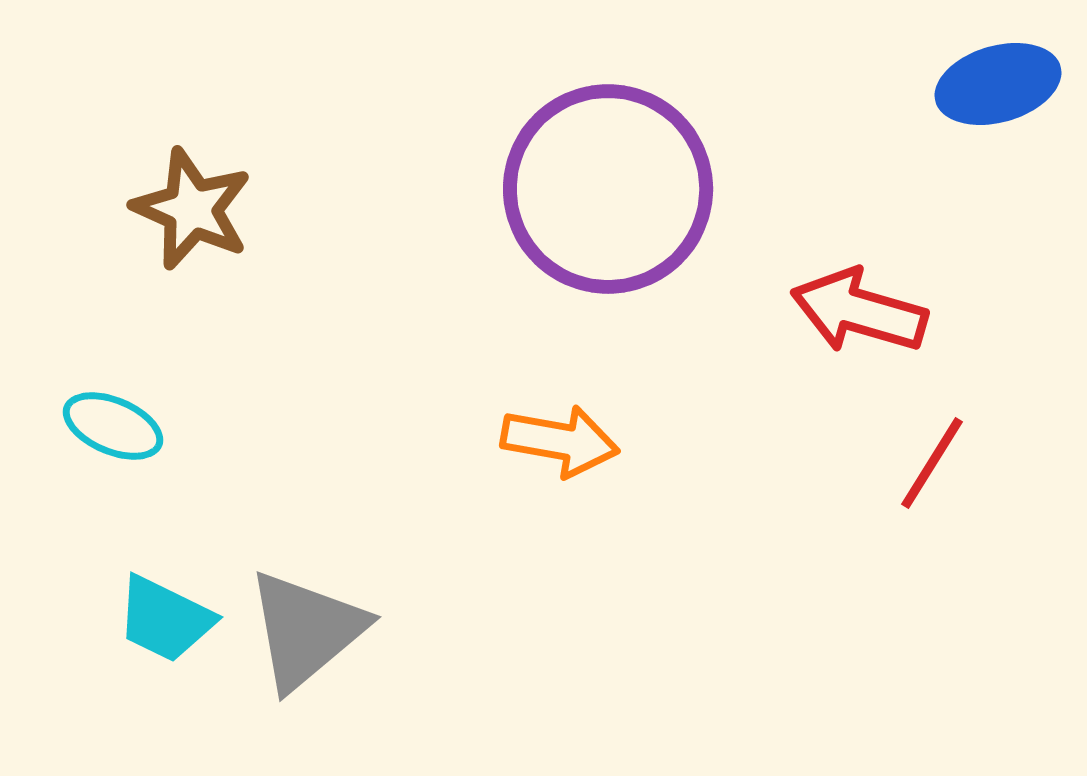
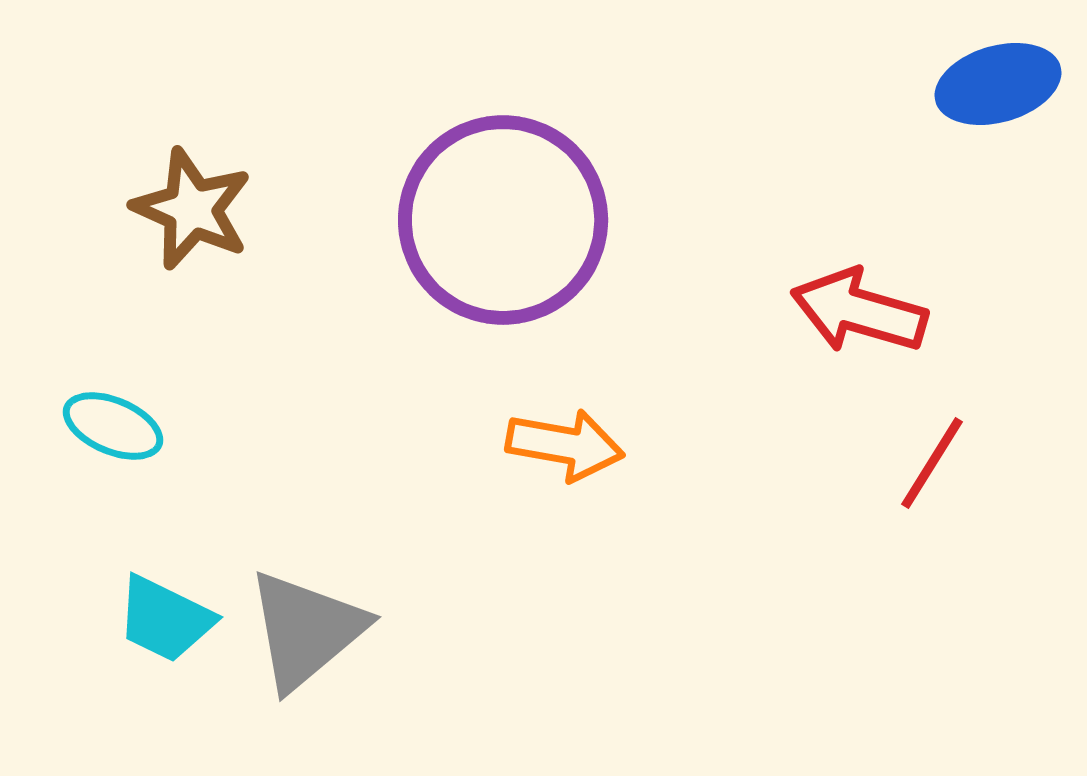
purple circle: moved 105 px left, 31 px down
orange arrow: moved 5 px right, 4 px down
